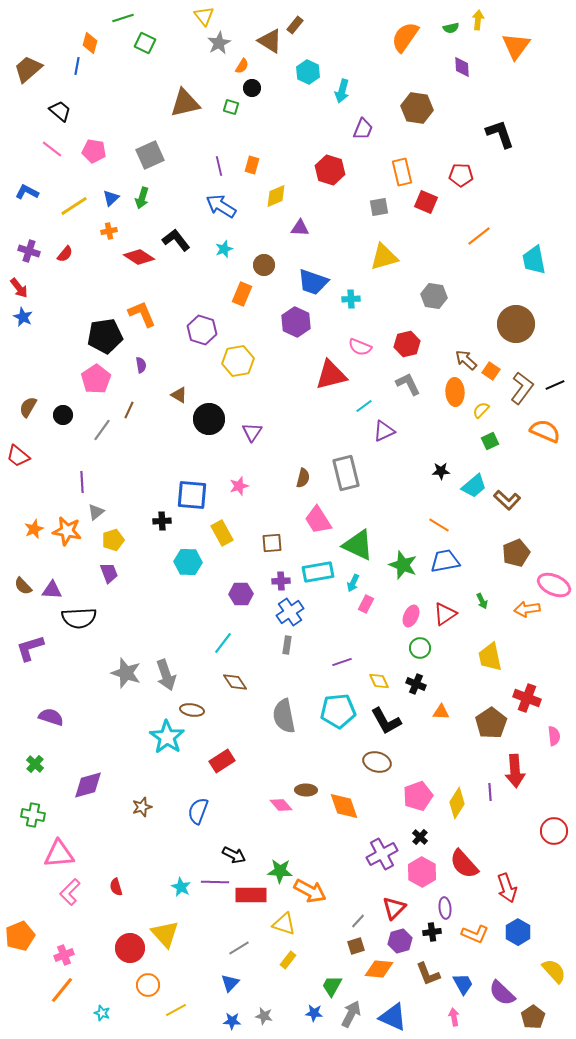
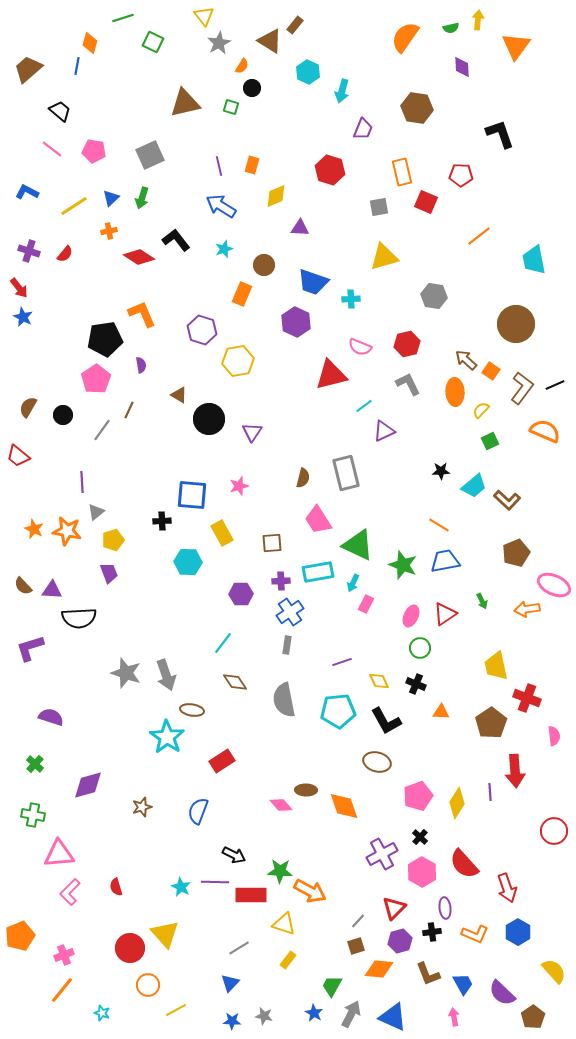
green square at (145, 43): moved 8 px right, 1 px up
black pentagon at (105, 336): moved 3 px down
orange star at (34, 529): rotated 24 degrees counterclockwise
yellow trapezoid at (490, 657): moved 6 px right, 9 px down
gray semicircle at (284, 716): moved 16 px up
blue star at (314, 1013): rotated 24 degrees clockwise
